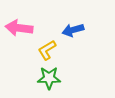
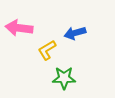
blue arrow: moved 2 px right, 3 px down
green star: moved 15 px right
